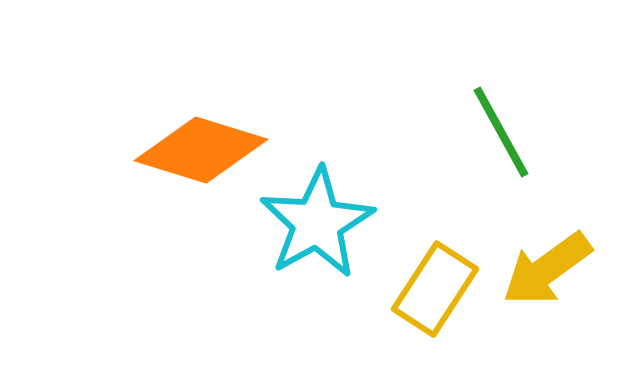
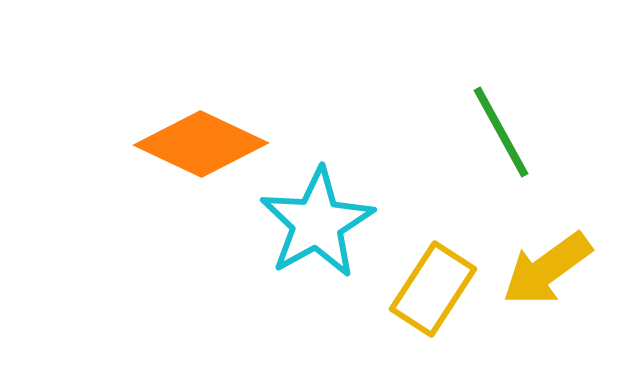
orange diamond: moved 6 px up; rotated 8 degrees clockwise
yellow rectangle: moved 2 px left
